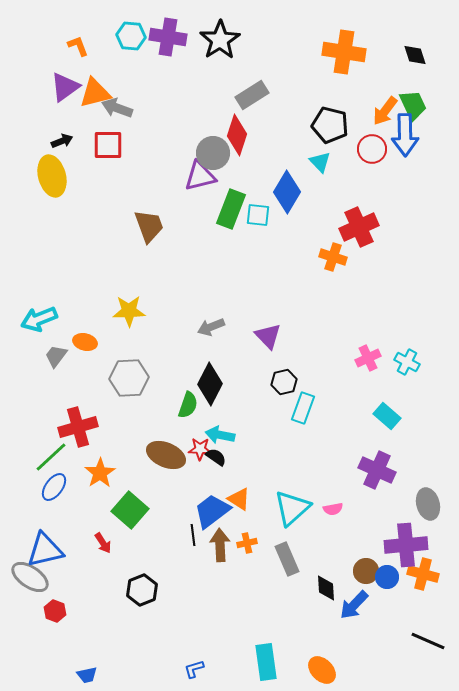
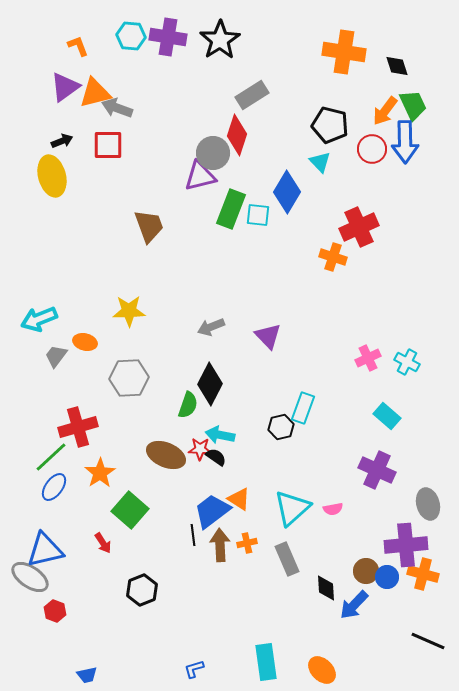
black diamond at (415, 55): moved 18 px left, 11 px down
blue arrow at (405, 135): moved 7 px down
black hexagon at (284, 382): moved 3 px left, 45 px down
